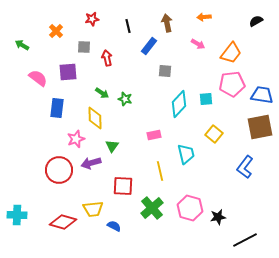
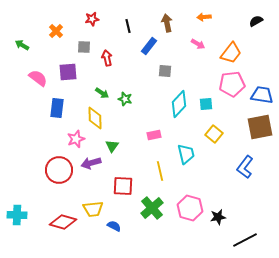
cyan square at (206, 99): moved 5 px down
